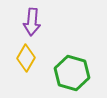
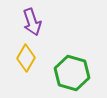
purple arrow: rotated 24 degrees counterclockwise
